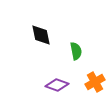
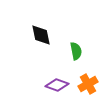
orange cross: moved 7 px left, 2 px down
